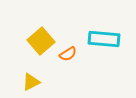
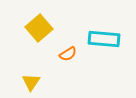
yellow square: moved 2 px left, 13 px up
yellow triangle: rotated 30 degrees counterclockwise
